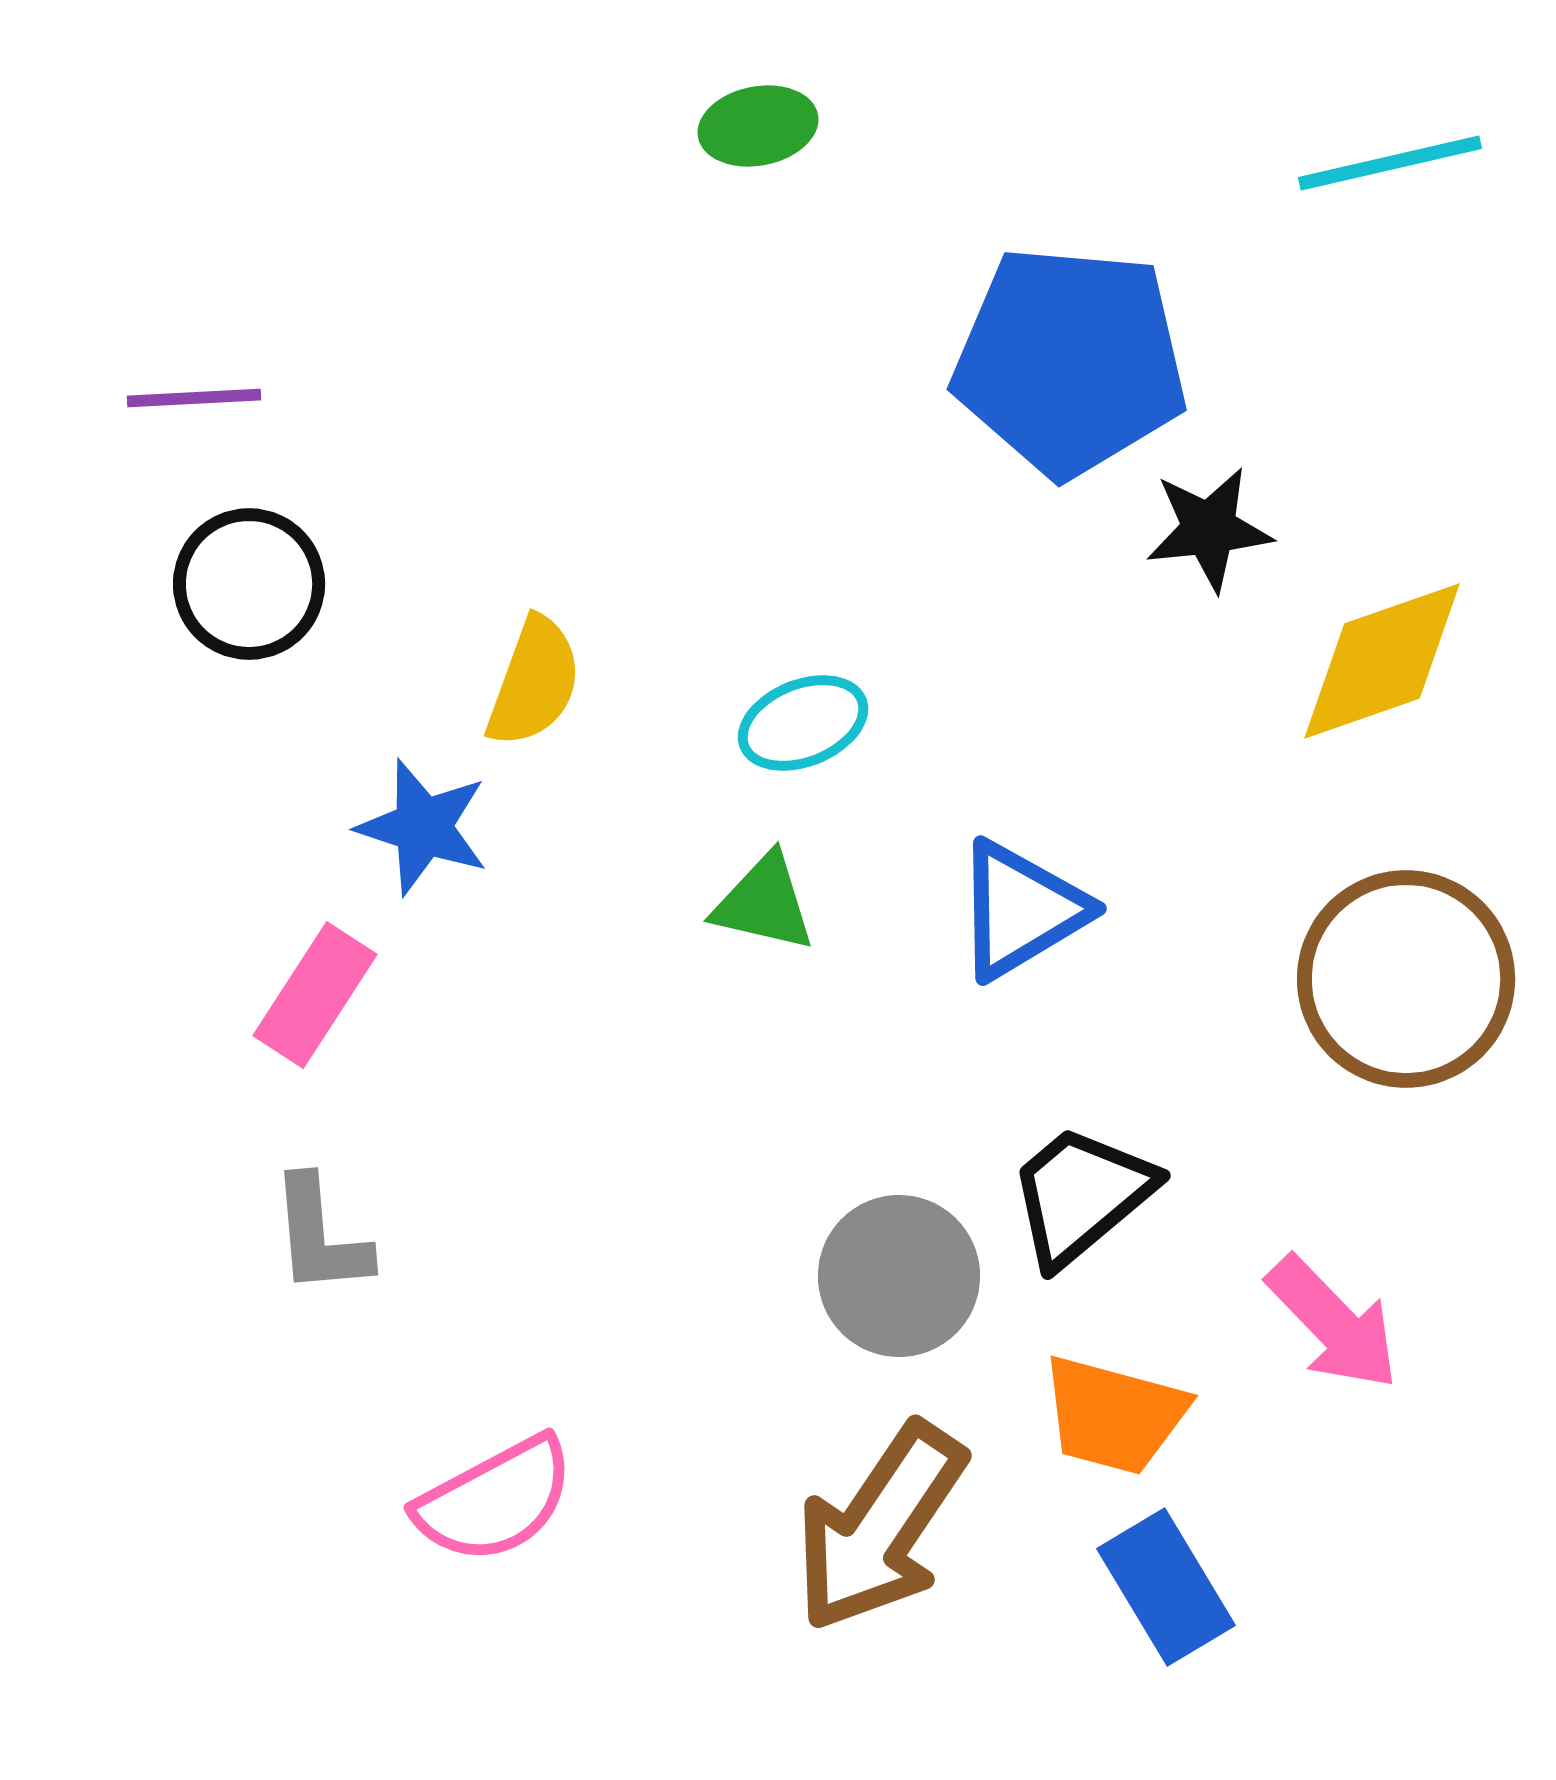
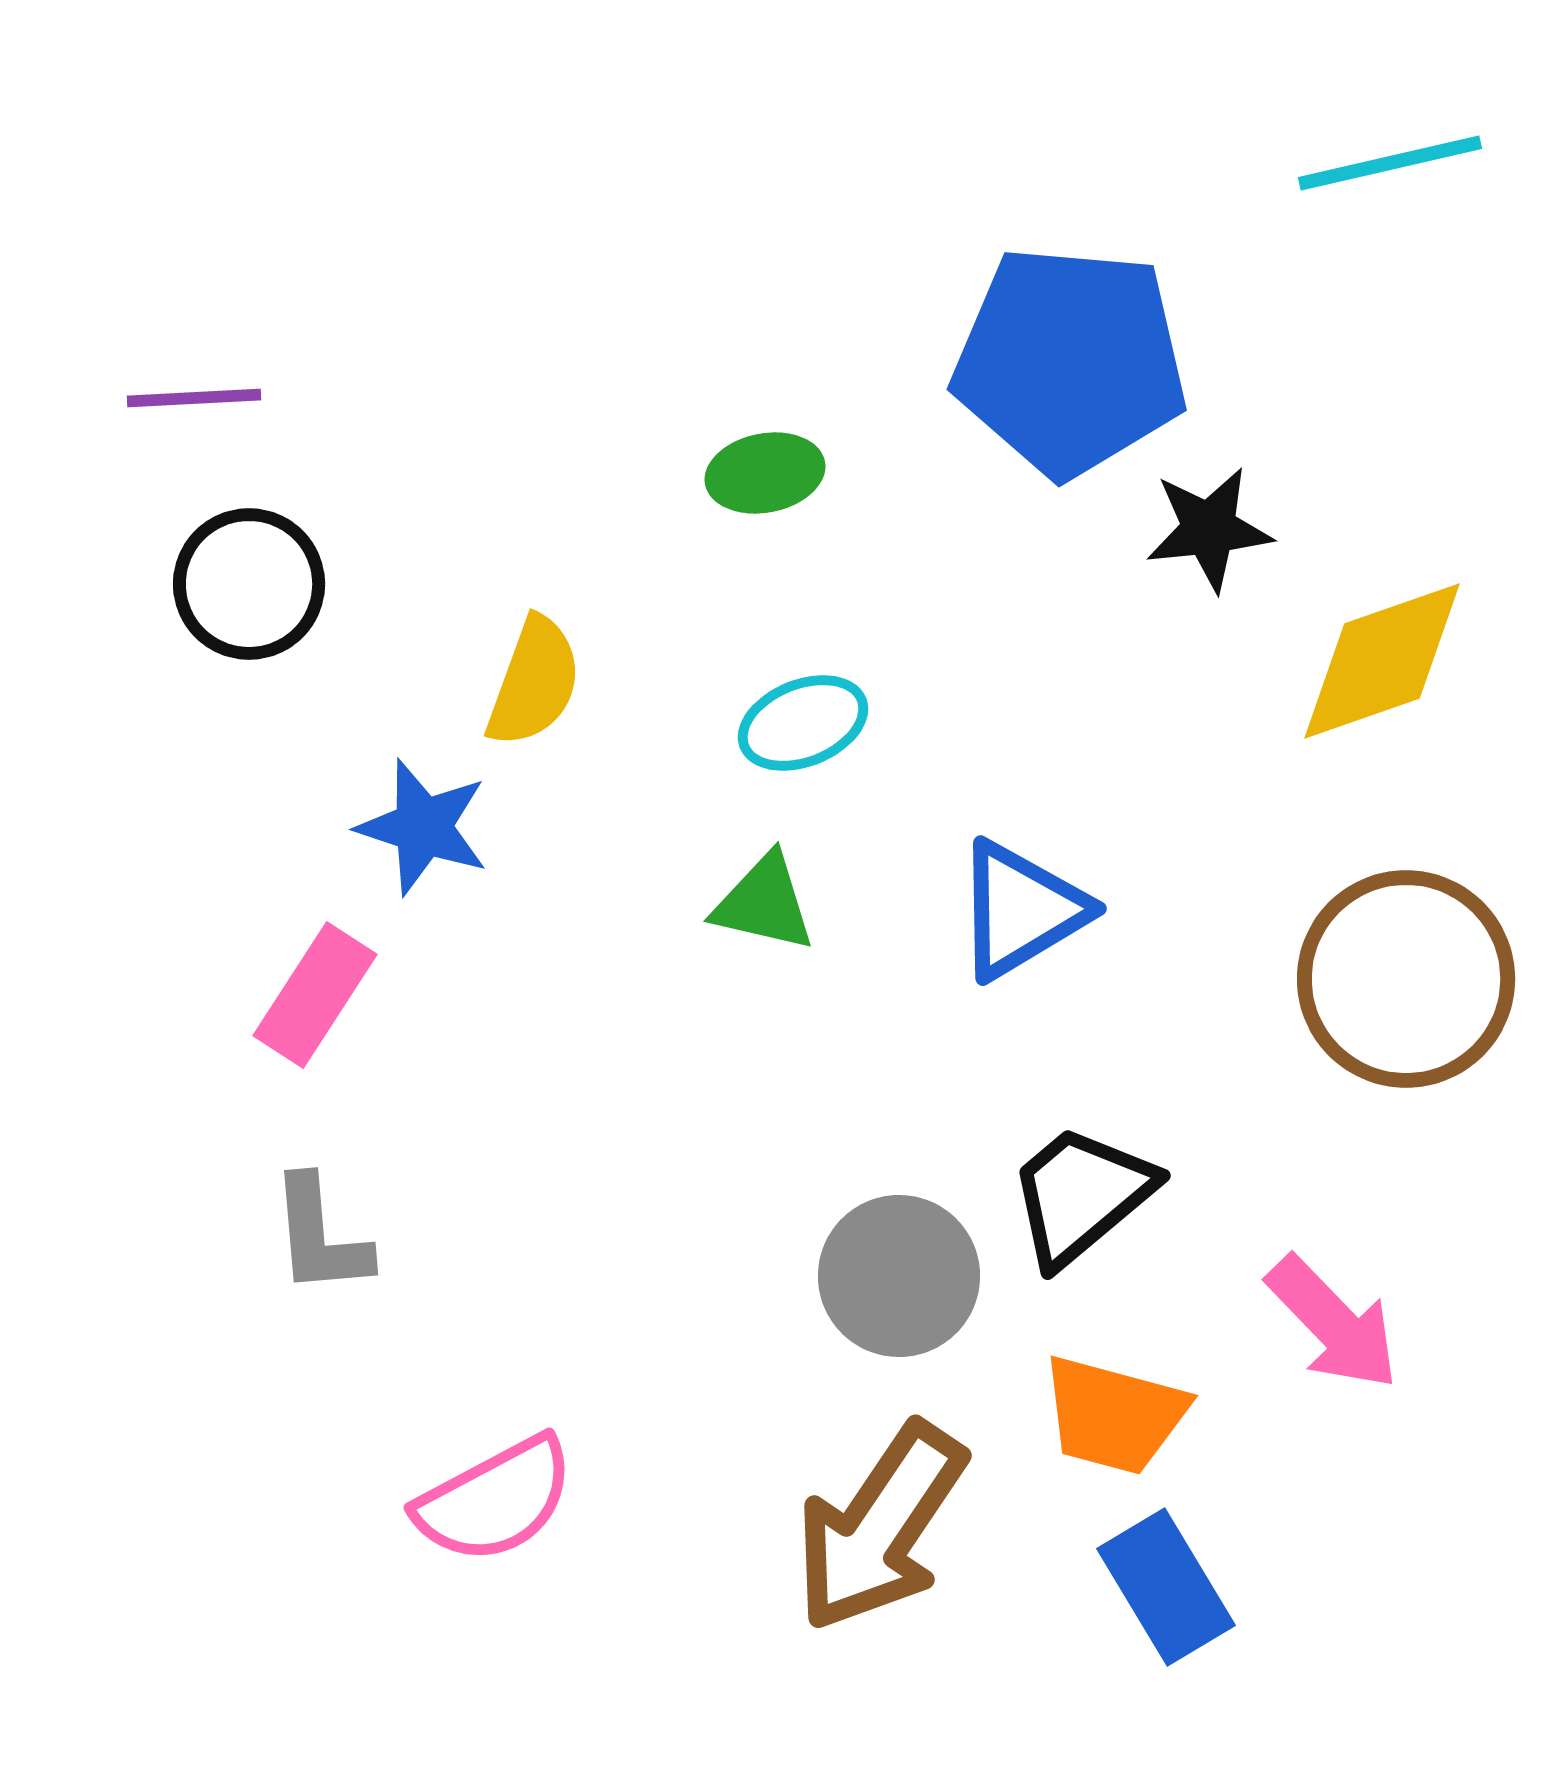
green ellipse: moved 7 px right, 347 px down
